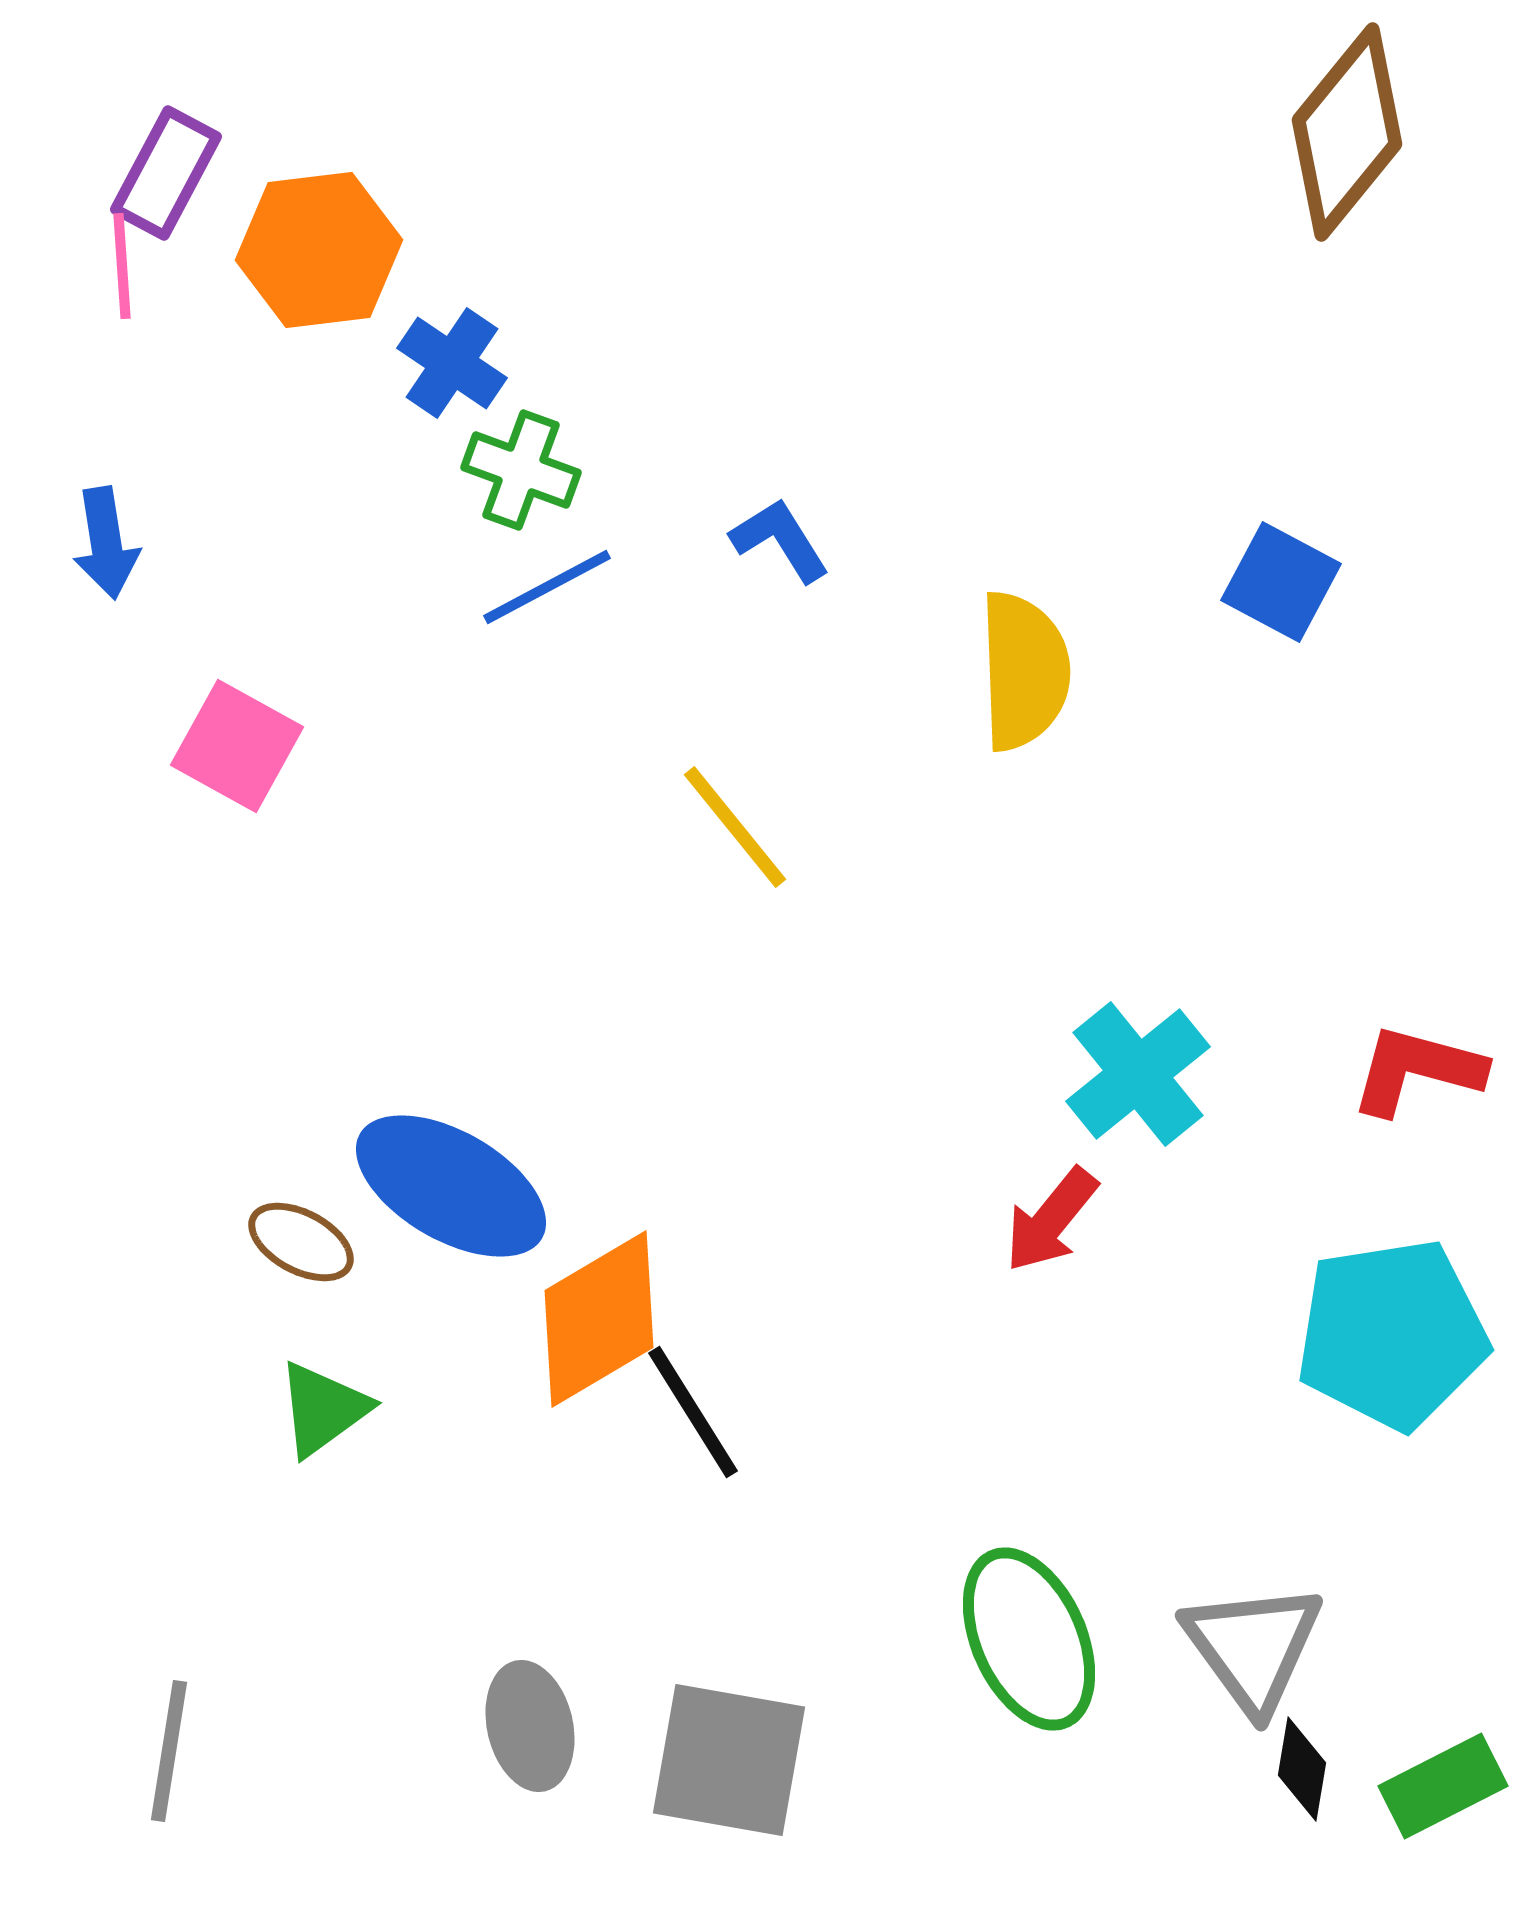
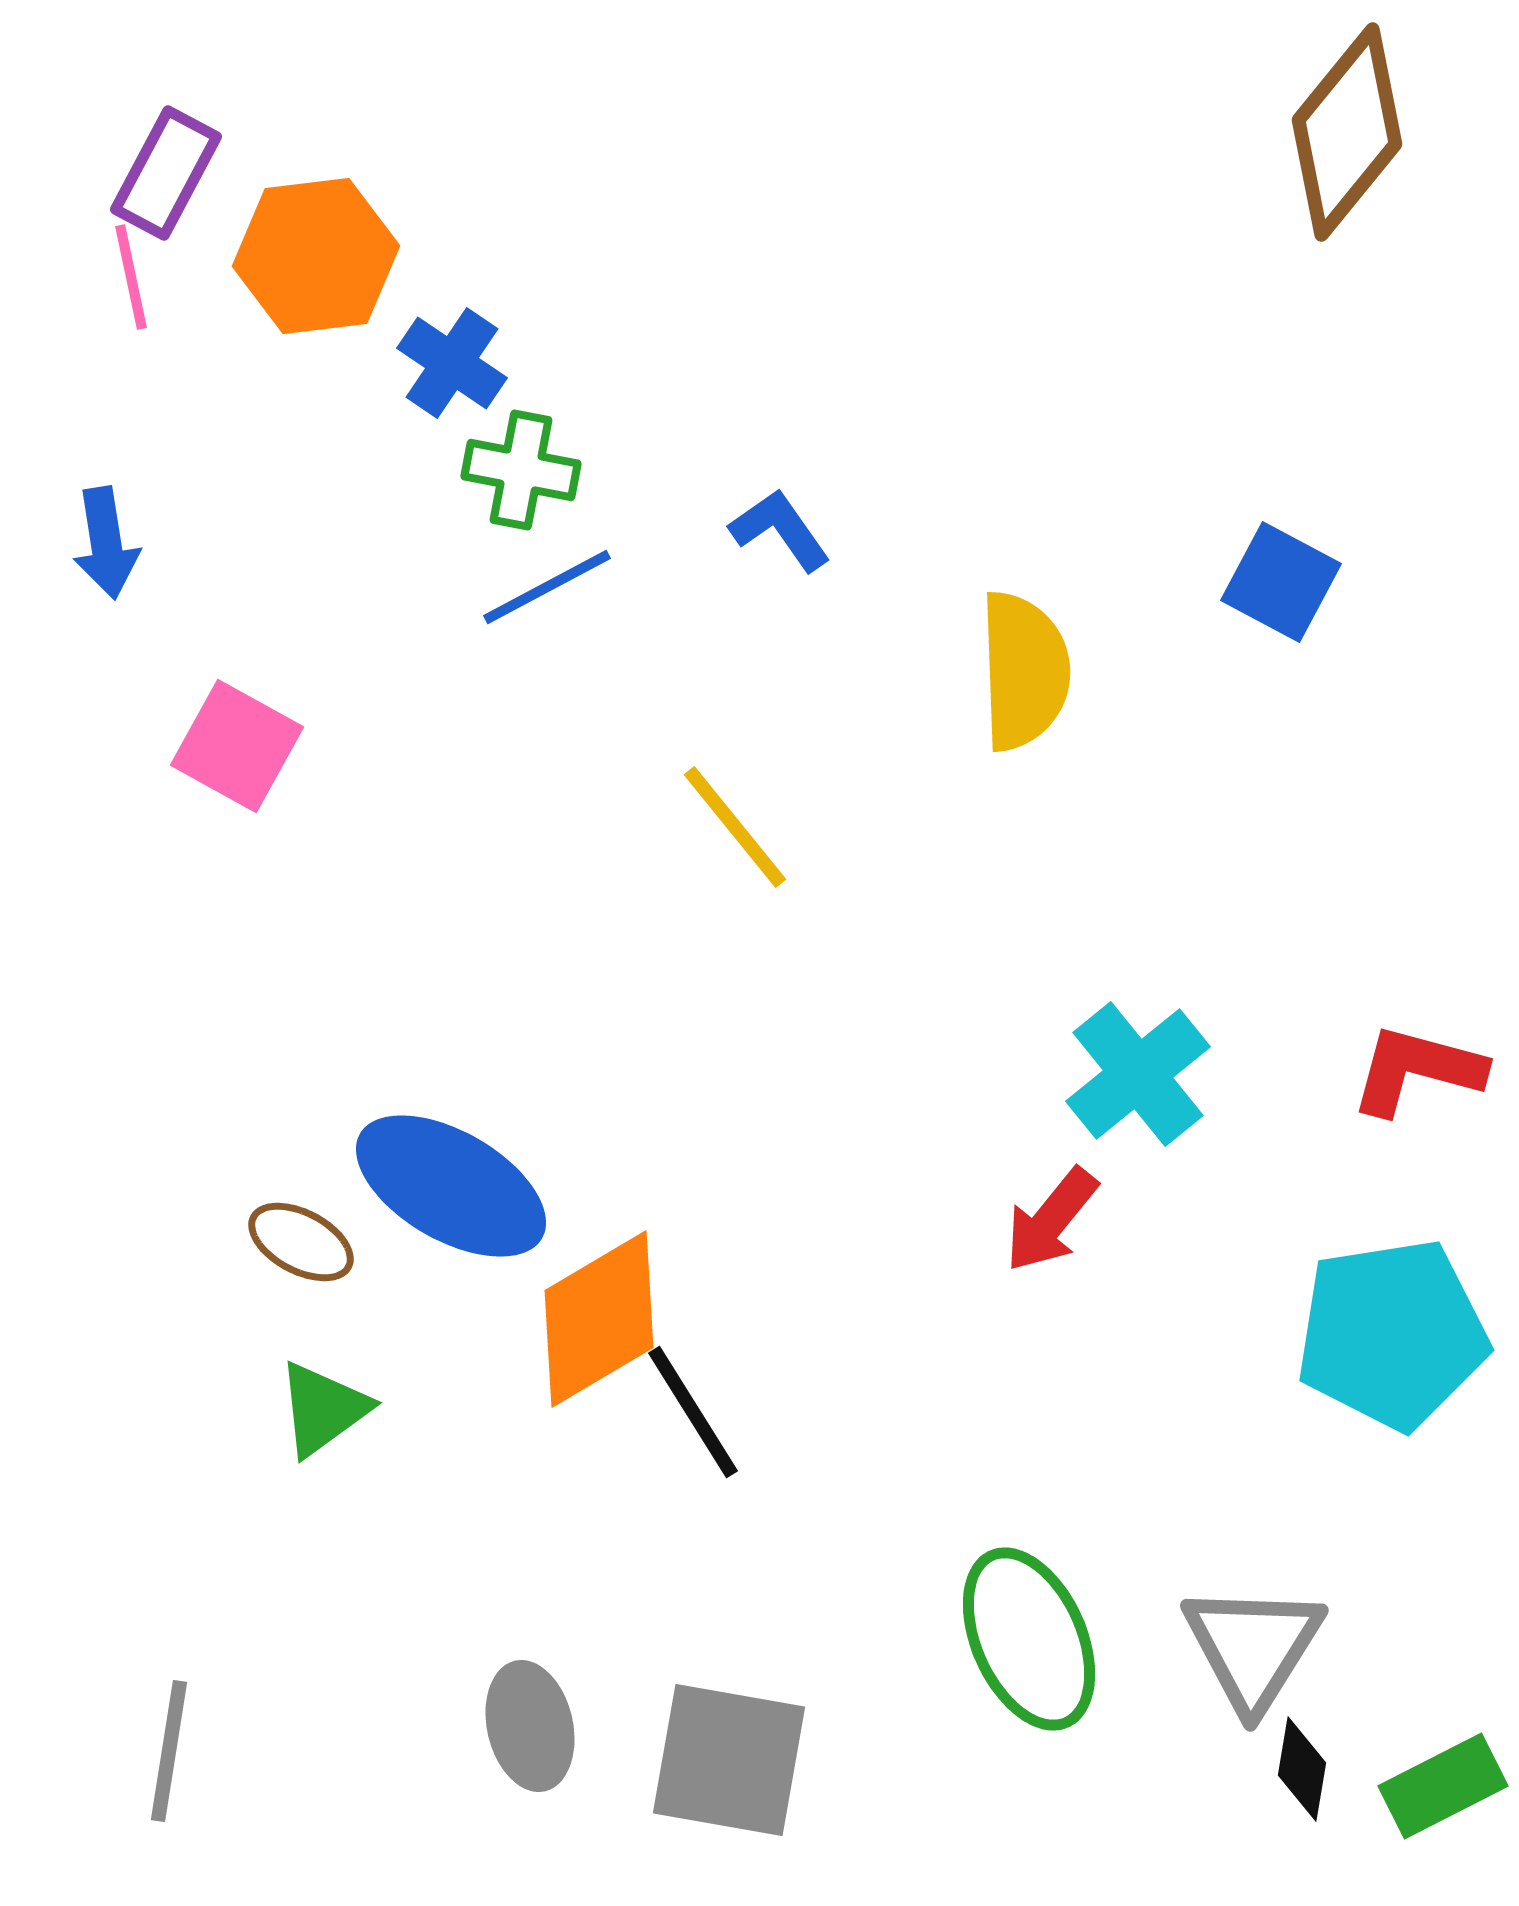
orange hexagon: moved 3 px left, 6 px down
pink line: moved 9 px right, 11 px down; rotated 8 degrees counterclockwise
green cross: rotated 9 degrees counterclockwise
blue L-shape: moved 10 px up; rotated 3 degrees counterclockwise
gray triangle: rotated 8 degrees clockwise
